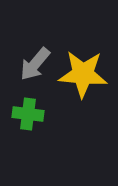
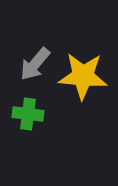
yellow star: moved 2 px down
